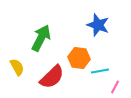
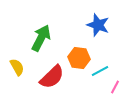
cyan line: rotated 18 degrees counterclockwise
